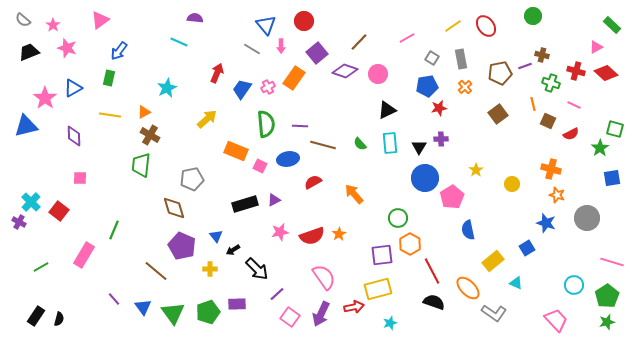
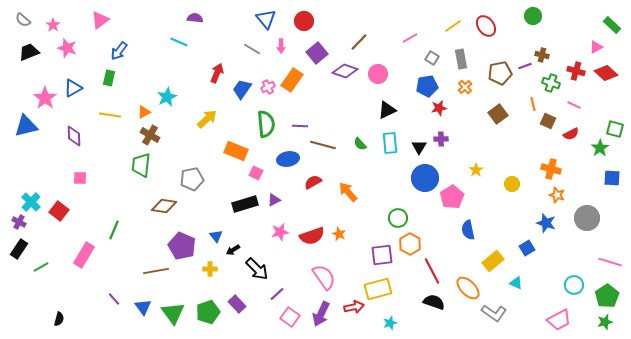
blue triangle at (266, 25): moved 6 px up
pink line at (407, 38): moved 3 px right
orange rectangle at (294, 78): moved 2 px left, 2 px down
cyan star at (167, 88): moved 9 px down
pink square at (260, 166): moved 4 px left, 7 px down
blue square at (612, 178): rotated 12 degrees clockwise
orange arrow at (354, 194): moved 6 px left, 2 px up
brown diamond at (174, 208): moved 10 px left, 2 px up; rotated 65 degrees counterclockwise
orange star at (339, 234): rotated 16 degrees counterclockwise
pink line at (612, 262): moved 2 px left
brown line at (156, 271): rotated 50 degrees counterclockwise
purple rectangle at (237, 304): rotated 48 degrees clockwise
black rectangle at (36, 316): moved 17 px left, 67 px up
pink trapezoid at (556, 320): moved 3 px right; rotated 105 degrees clockwise
green star at (607, 322): moved 2 px left
